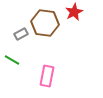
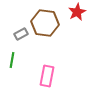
red star: moved 3 px right
green line: rotated 70 degrees clockwise
